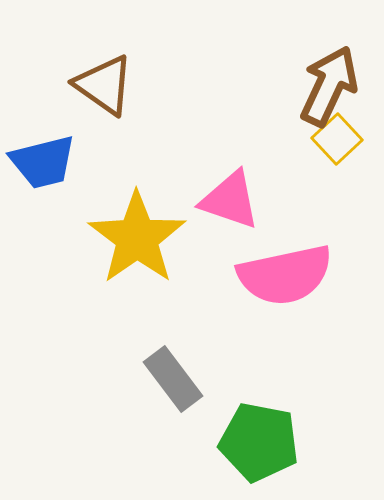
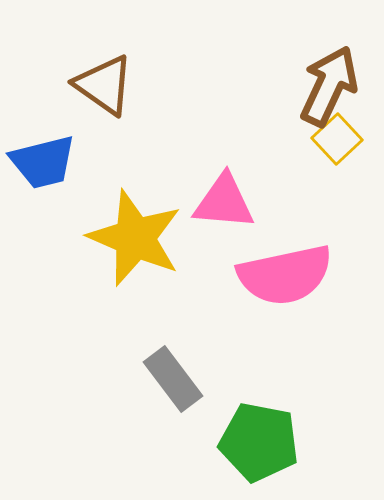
pink triangle: moved 6 px left, 2 px down; rotated 14 degrees counterclockwise
yellow star: moved 2 px left; rotated 14 degrees counterclockwise
